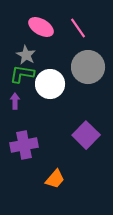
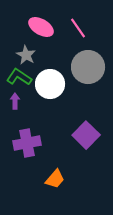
green L-shape: moved 3 px left, 3 px down; rotated 25 degrees clockwise
purple cross: moved 3 px right, 2 px up
